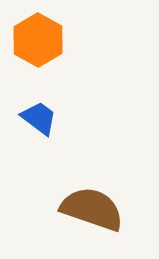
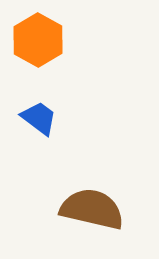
brown semicircle: rotated 6 degrees counterclockwise
